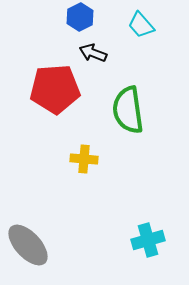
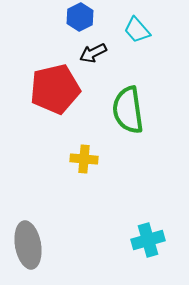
cyan trapezoid: moved 4 px left, 5 px down
black arrow: rotated 48 degrees counterclockwise
red pentagon: rotated 9 degrees counterclockwise
gray ellipse: rotated 33 degrees clockwise
